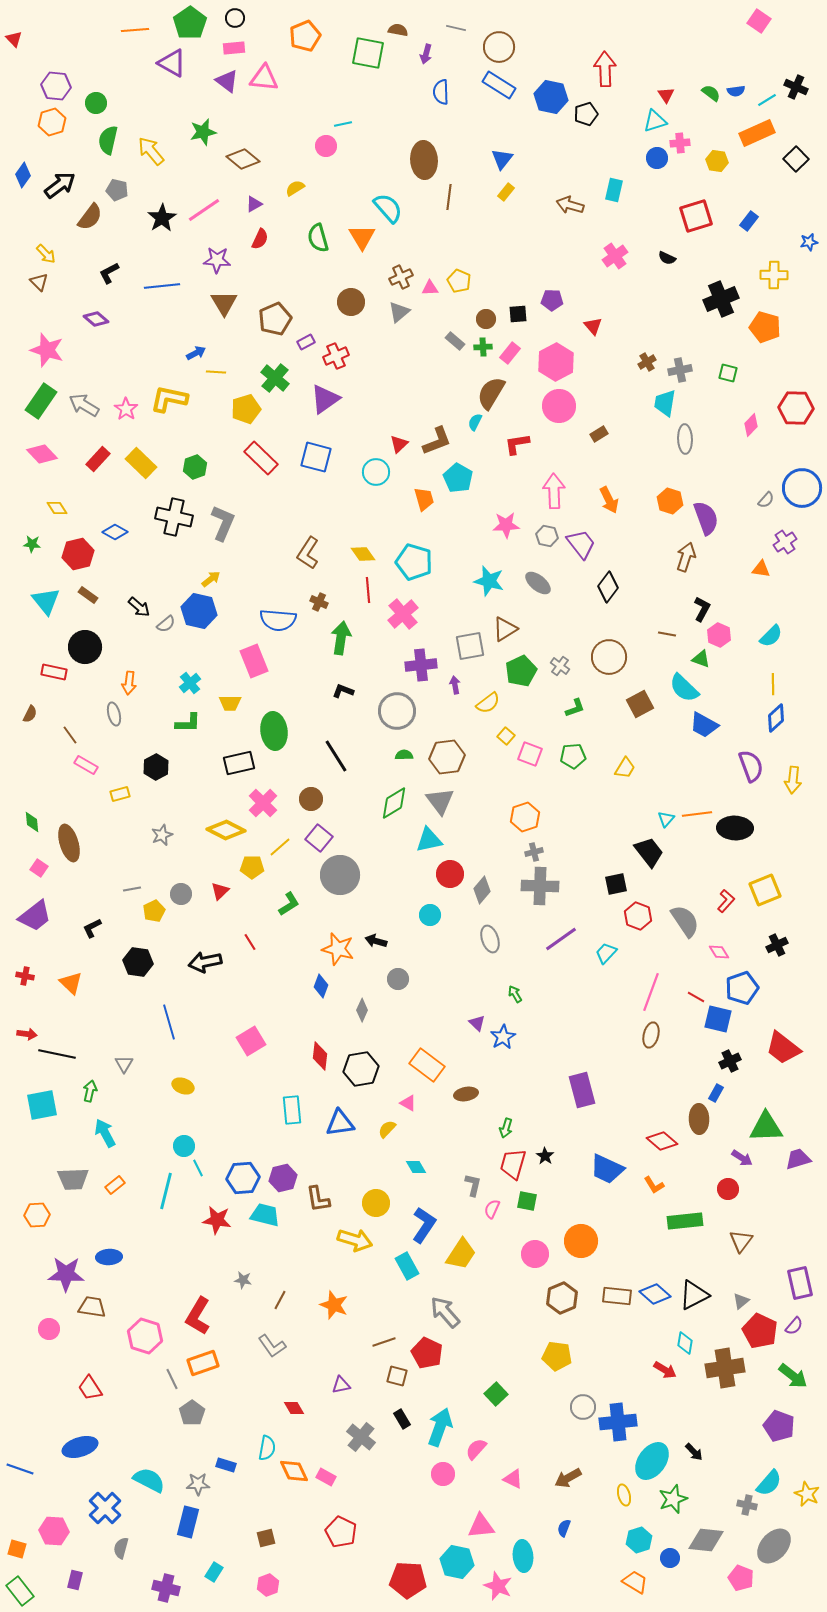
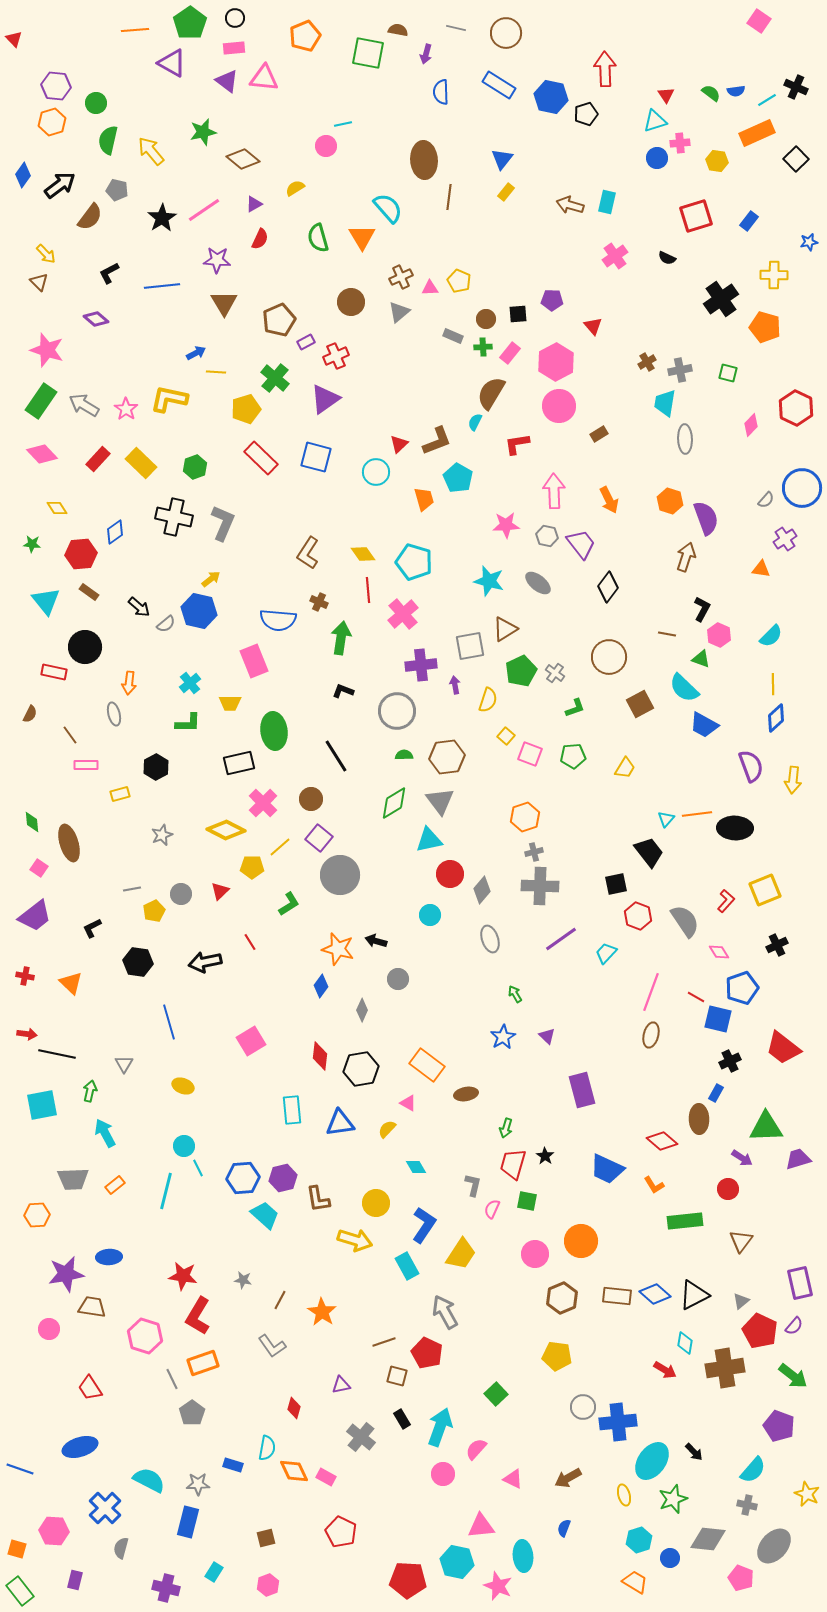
brown circle at (499, 47): moved 7 px right, 14 px up
cyan rectangle at (614, 190): moved 7 px left, 12 px down
black cross at (721, 299): rotated 12 degrees counterclockwise
brown pentagon at (275, 319): moved 4 px right, 1 px down
gray rectangle at (455, 341): moved 2 px left, 5 px up; rotated 18 degrees counterclockwise
red hexagon at (796, 408): rotated 24 degrees clockwise
blue diamond at (115, 532): rotated 65 degrees counterclockwise
purple cross at (785, 542): moved 3 px up
red hexagon at (78, 554): moved 3 px right; rotated 8 degrees clockwise
brown rectangle at (88, 595): moved 1 px right, 3 px up
gray cross at (560, 666): moved 5 px left, 7 px down
yellow semicircle at (488, 703): moved 3 px up; rotated 35 degrees counterclockwise
pink rectangle at (86, 765): rotated 30 degrees counterclockwise
blue diamond at (321, 986): rotated 15 degrees clockwise
purple triangle at (477, 1023): moved 70 px right, 13 px down
cyan trapezoid at (265, 1215): rotated 28 degrees clockwise
red star at (217, 1220): moved 34 px left, 56 px down
purple star at (66, 1274): rotated 12 degrees counterclockwise
orange star at (334, 1305): moved 12 px left, 7 px down; rotated 12 degrees clockwise
gray arrow at (445, 1312): rotated 12 degrees clockwise
red diamond at (294, 1408): rotated 45 degrees clockwise
blue rectangle at (226, 1465): moved 7 px right
cyan semicircle at (769, 1483): moved 16 px left, 13 px up
gray diamond at (706, 1540): moved 2 px right, 1 px up
